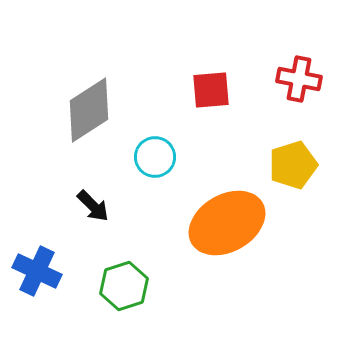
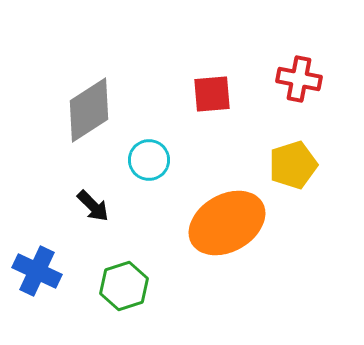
red square: moved 1 px right, 4 px down
cyan circle: moved 6 px left, 3 px down
